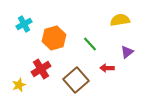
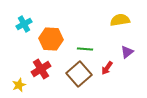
orange hexagon: moved 3 px left, 1 px down; rotated 20 degrees clockwise
green line: moved 5 px left, 5 px down; rotated 42 degrees counterclockwise
red arrow: rotated 56 degrees counterclockwise
brown square: moved 3 px right, 6 px up
